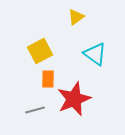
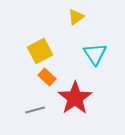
cyan triangle: rotated 20 degrees clockwise
orange rectangle: moved 1 px left, 2 px up; rotated 48 degrees counterclockwise
red star: moved 1 px right, 1 px up; rotated 12 degrees counterclockwise
